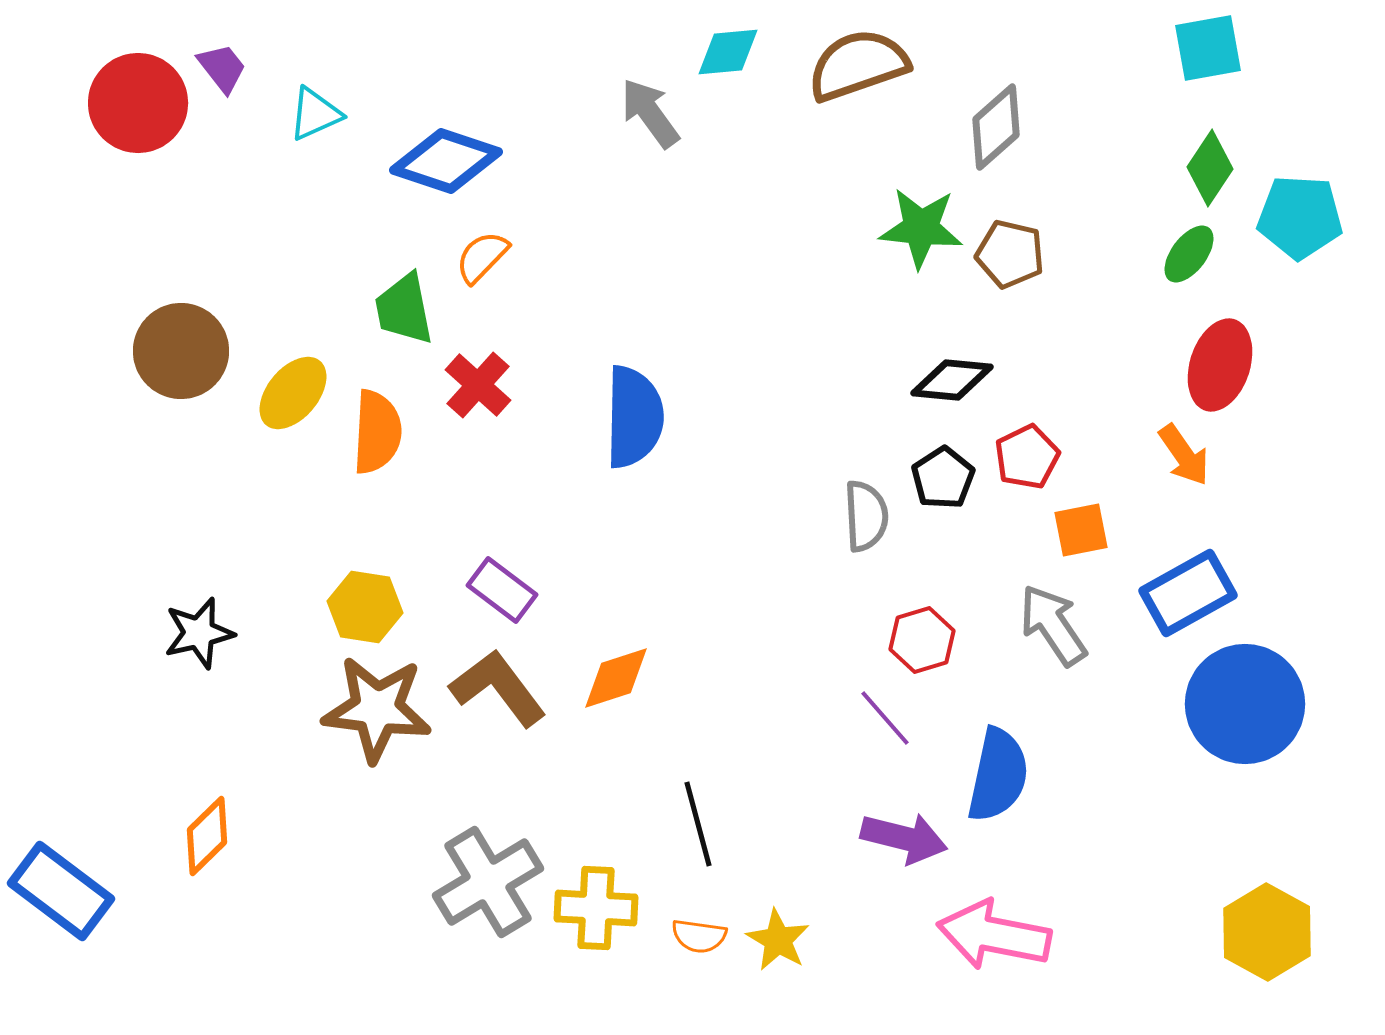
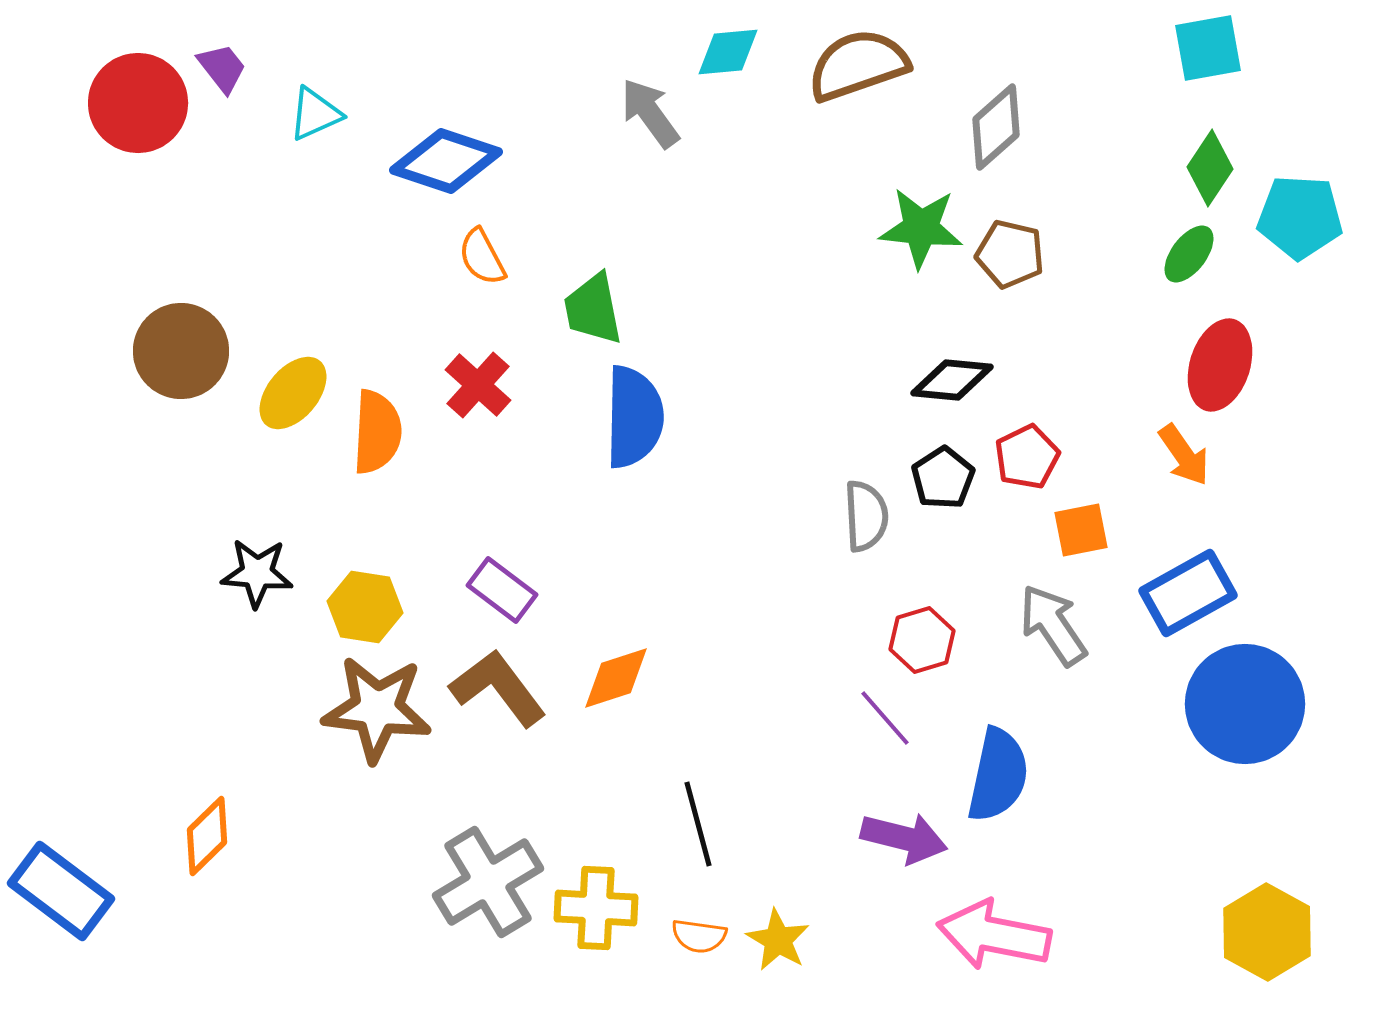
orange semicircle at (482, 257): rotated 72 degrees counterclockwise
green trapezoid at (404, 309): moved 189 px right
black star at (199, 633): moved 58 px right, 60 px up; rotated 18 degrees clockwise
